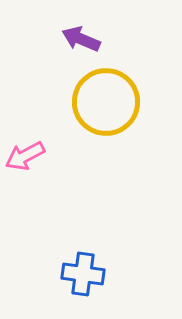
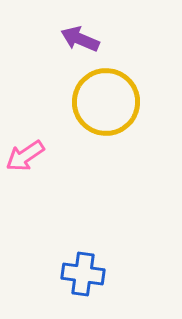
purple arrow: moved 1 px left
pink arrow: rotated 6 degrees counterclockwise
